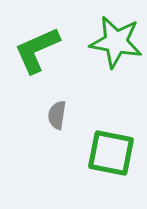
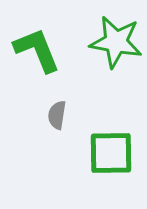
green L-shape: rotated 92 degrees clockwise
green square: rotated 12 degrees counterclockwise
